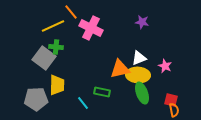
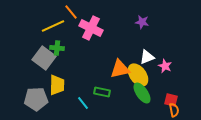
green cross: moved 1 px right, 1 px down
white triangle: moved 8 px right, 1 px up
yellow ellipse: rotated 50 degrees clockwise
green ellipse: rotated 15 degrees counterclockwise
